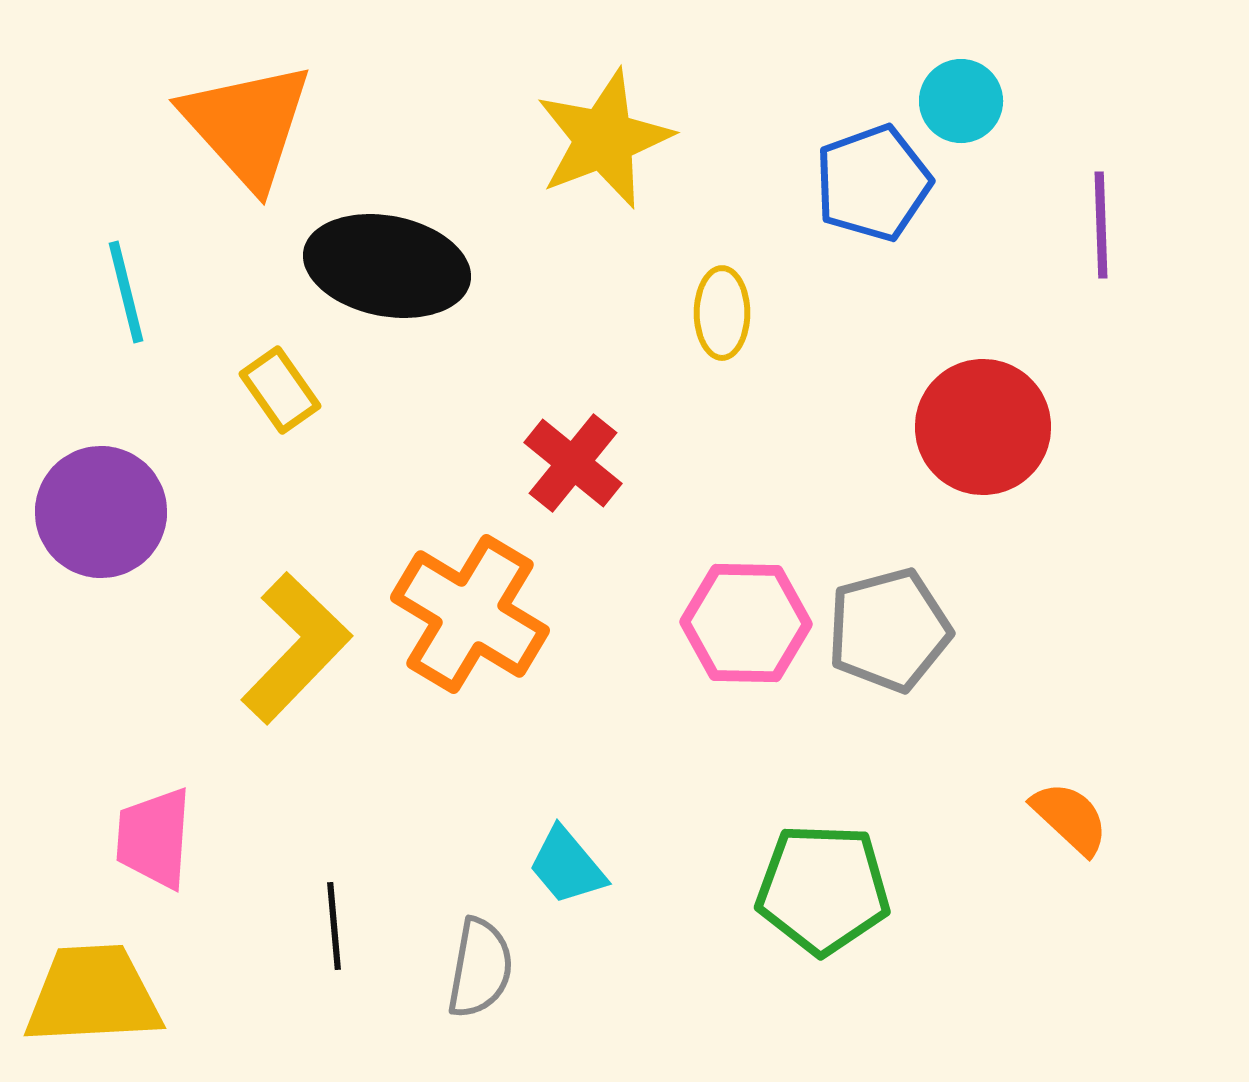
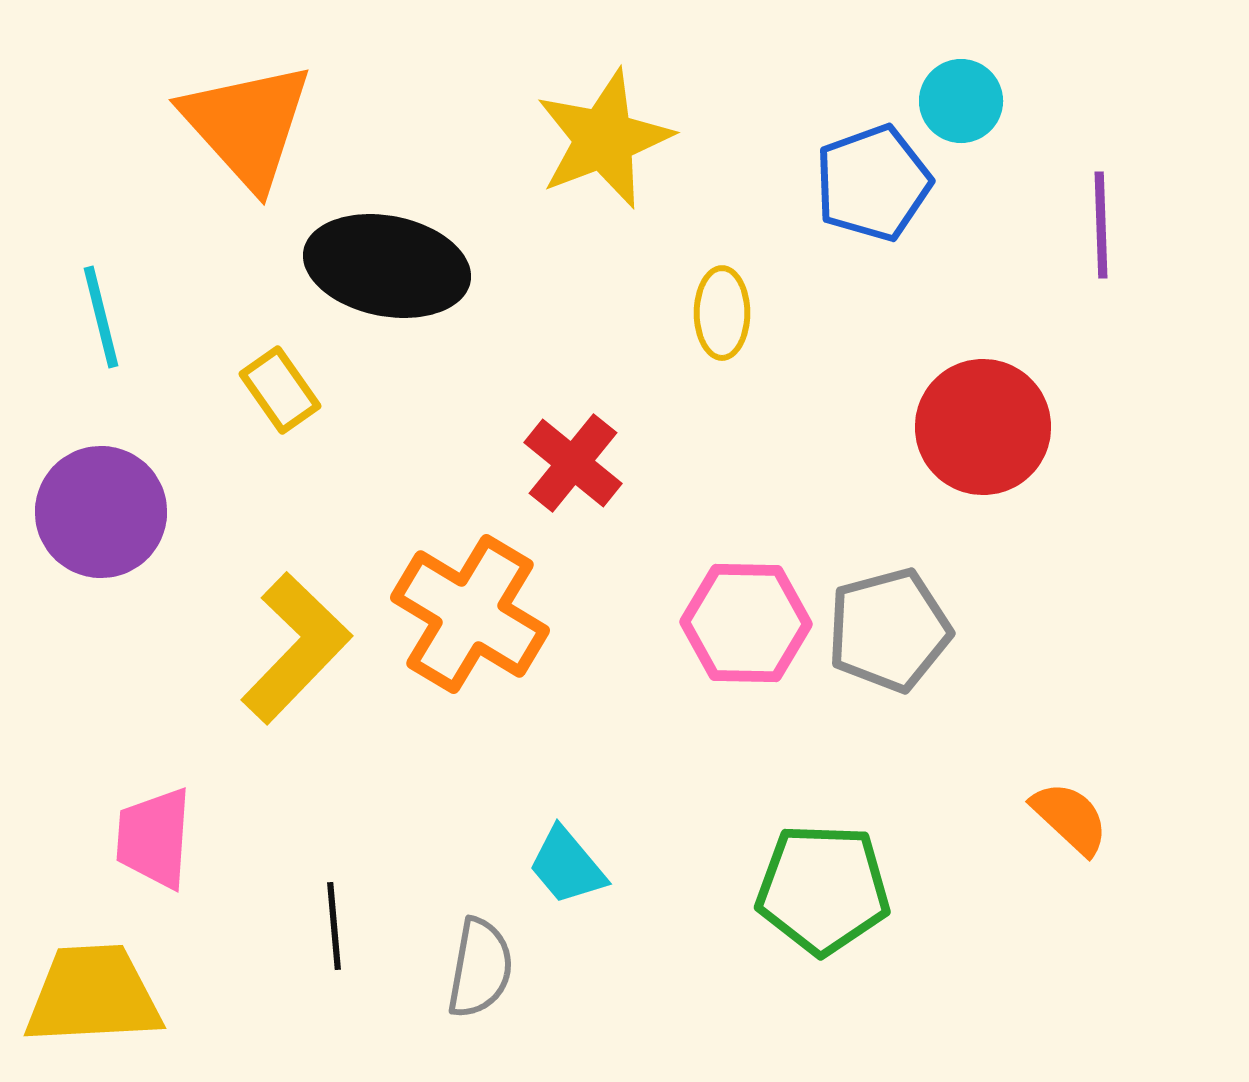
cyan line: moved 25 px left, 25 px down
